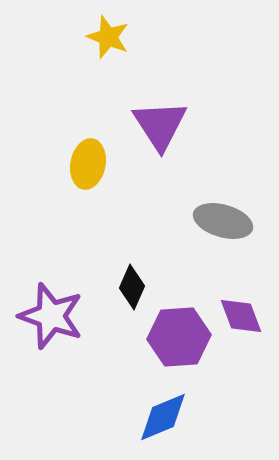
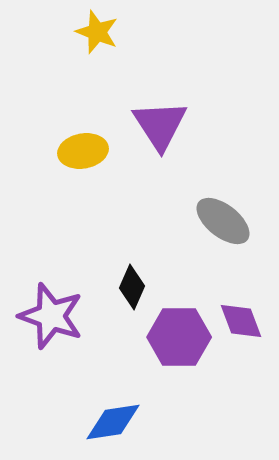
yellow star: moved 11 px left, 5 px up
yellow ellipse: moved 5 px left, 13 px up; rotated 69 degrees clockwise
gray ellipse: rotated 22 degrees clockwise
purple diamond: moved 5 px down
purple hexagon: rotated 4 degrees clockwise
blue diamond: moved 50 px left, 5 px down; rotated 14 degrees clockwise
